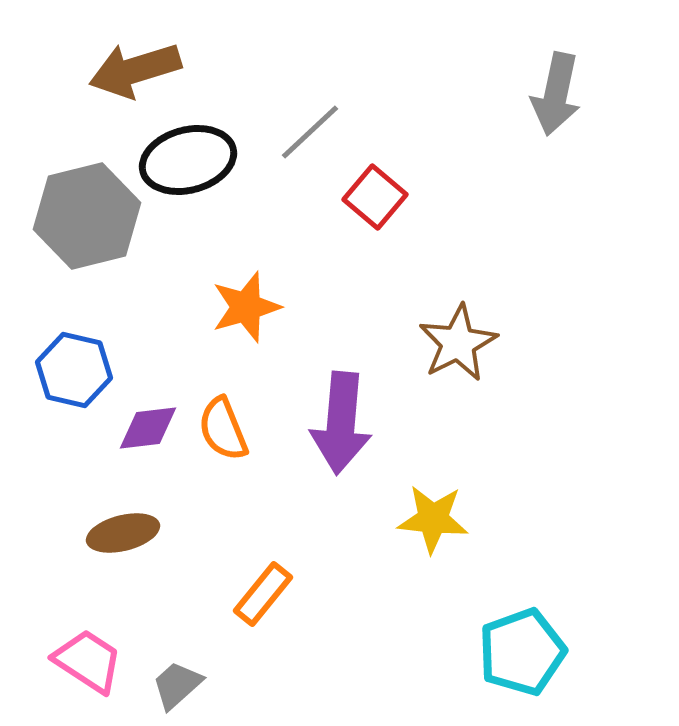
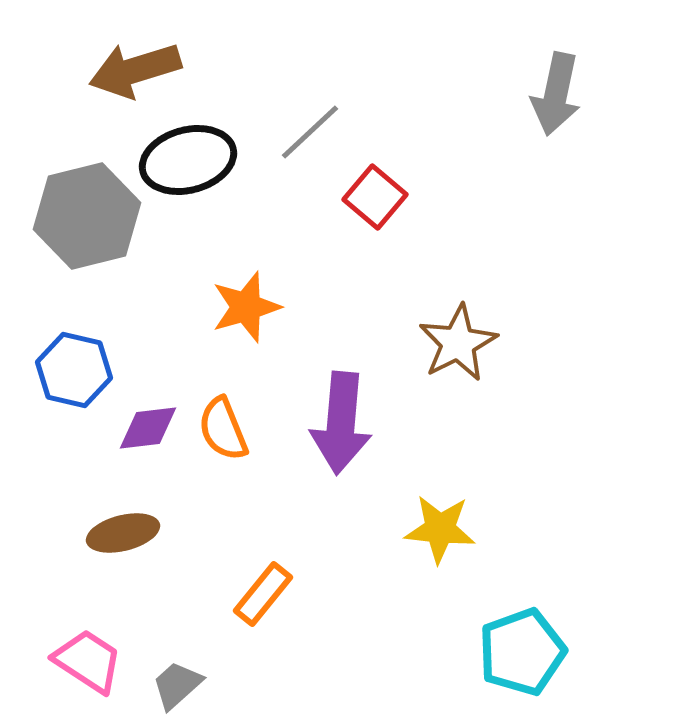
yellow star: moved 7 px right, 10 px down
